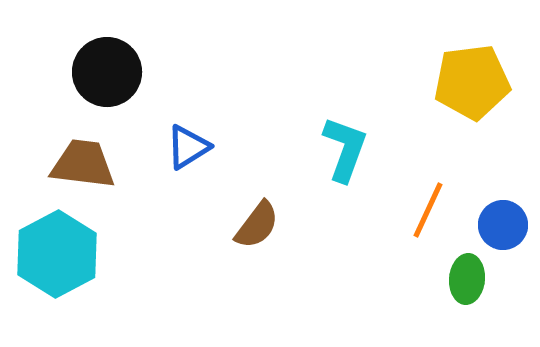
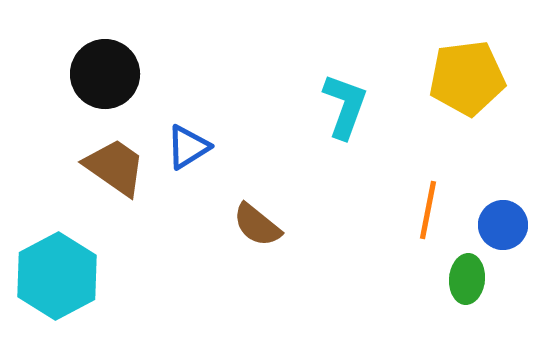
black circle: moved 2 px left, 2 px down
yellow pentagon: moved 5 px left, 4 px up
cyan L-shape: moved 43 px up
brown trapezoid: moved 32 px right, 3 px down; rotated 28 degrees clockwise
orange line: rotated 14 degrees counterclockwise
brown semicircle: rotated 92 degrees clockwise
cyan hexagon: moved 22 px down
